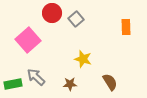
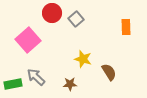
brown semicircle: moved 1 px left, 10 px up
